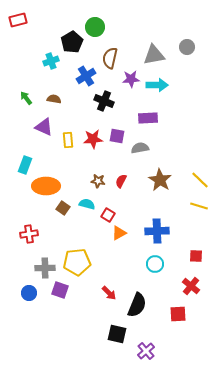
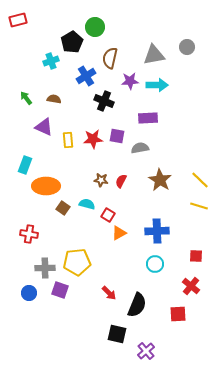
purple star at (131, 79): moved 1 px left, 2 px down
brown star at (98, 181): moved 3 px right, 1 px up
red cross at (29, 234): rotated 18 degrees clockwise
